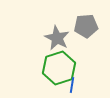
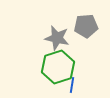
gray star: rotated 15 degrees counterclockwise
green hexagon: moved 1 px left, 1 px up
